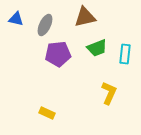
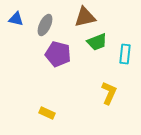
green trapezoid: moved 6 px up
purple pentagon: rotated 20 degrees clockwise
